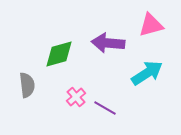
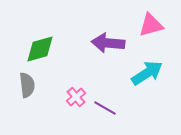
green diamond: moved 19 px left, 5 px up
